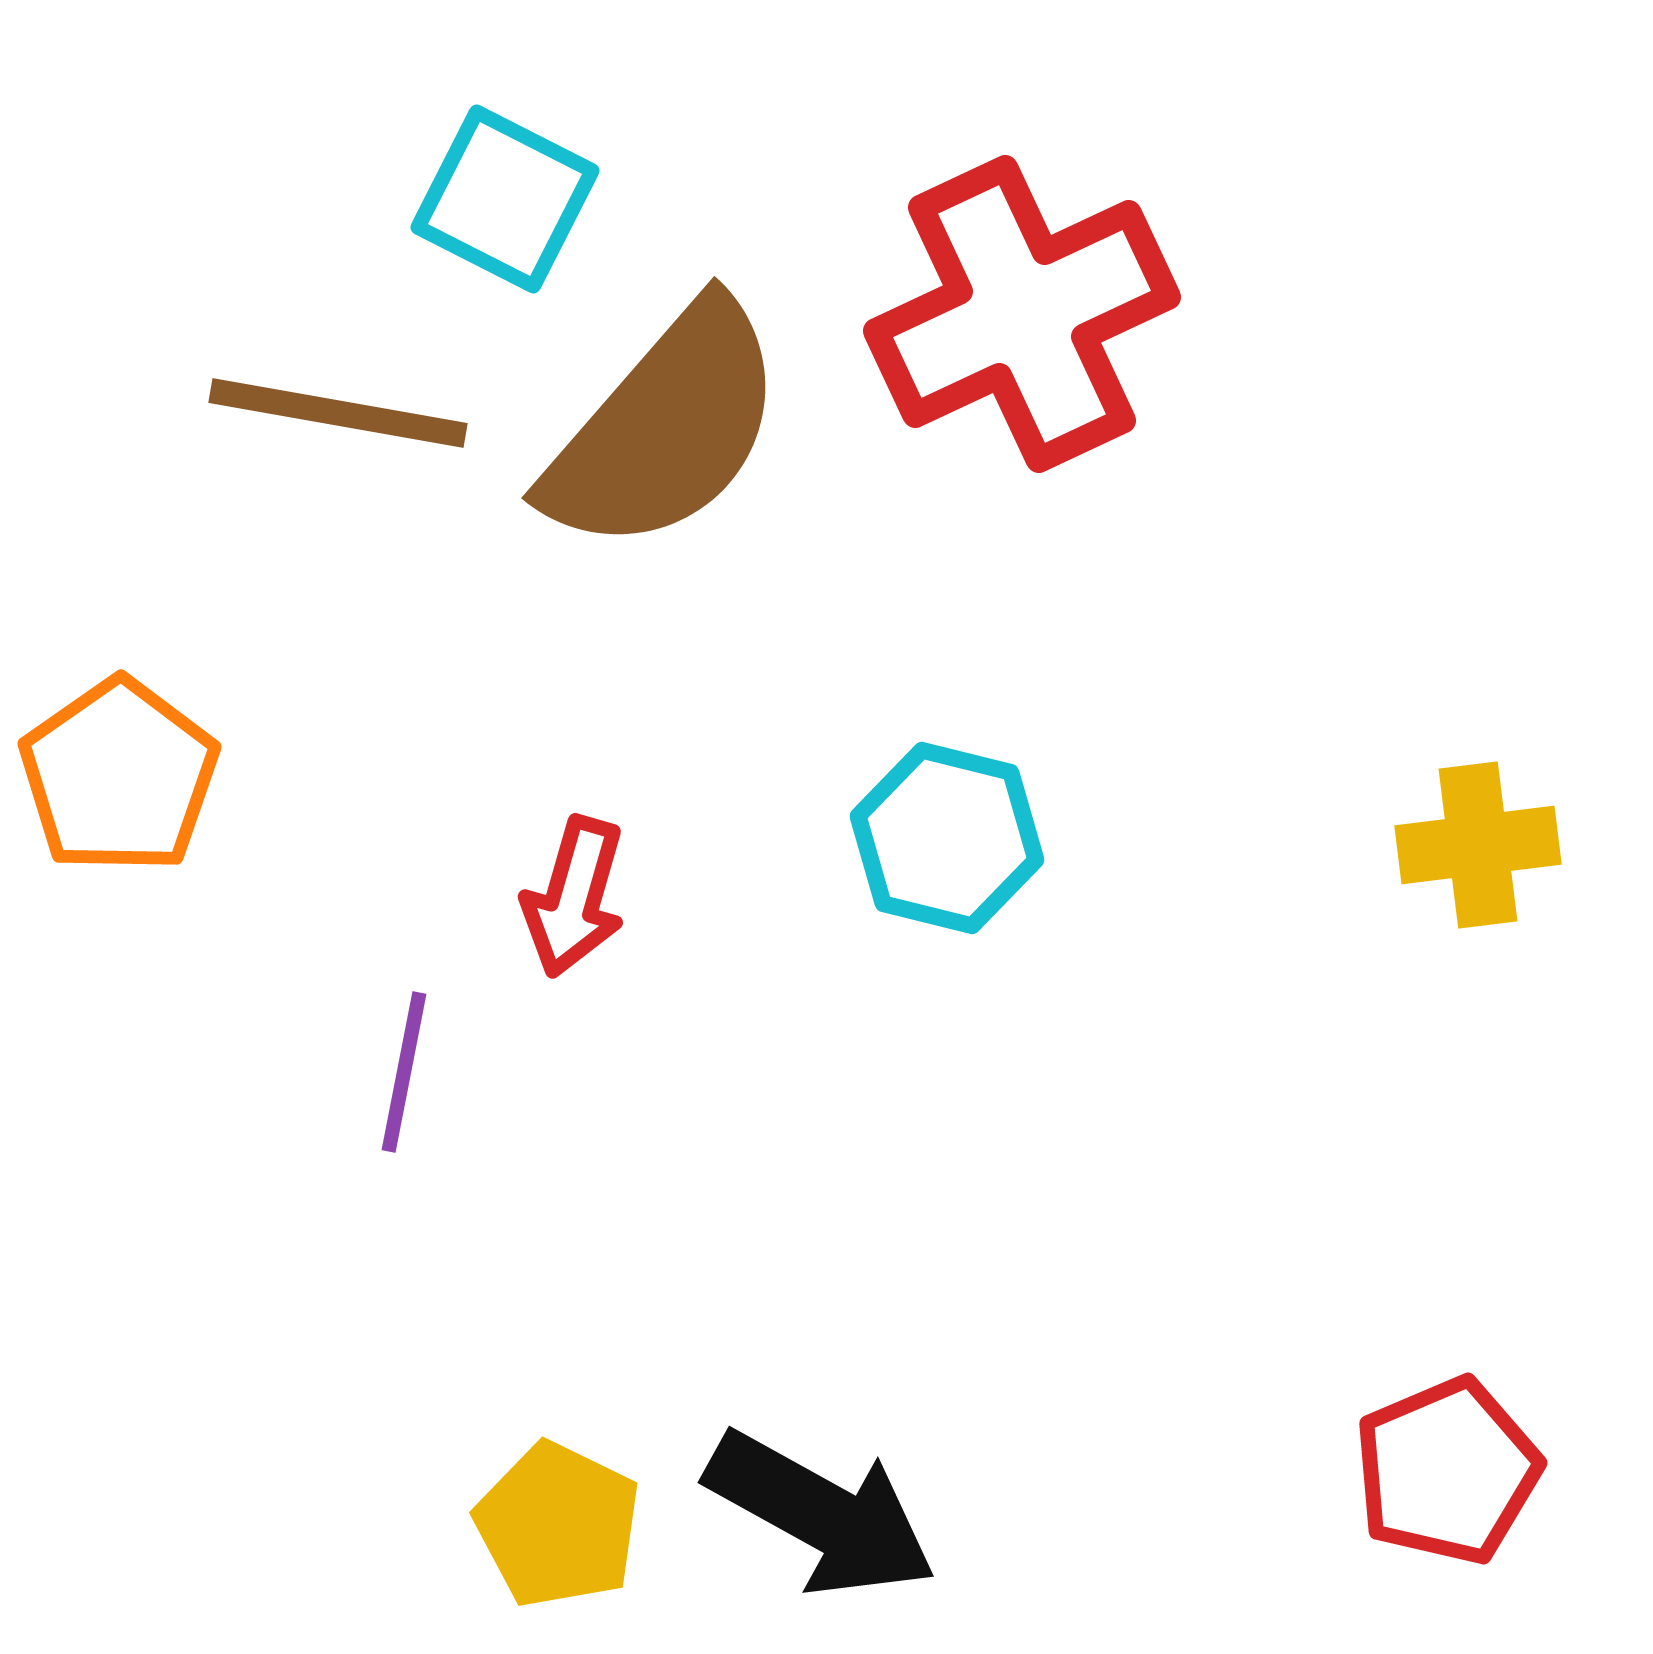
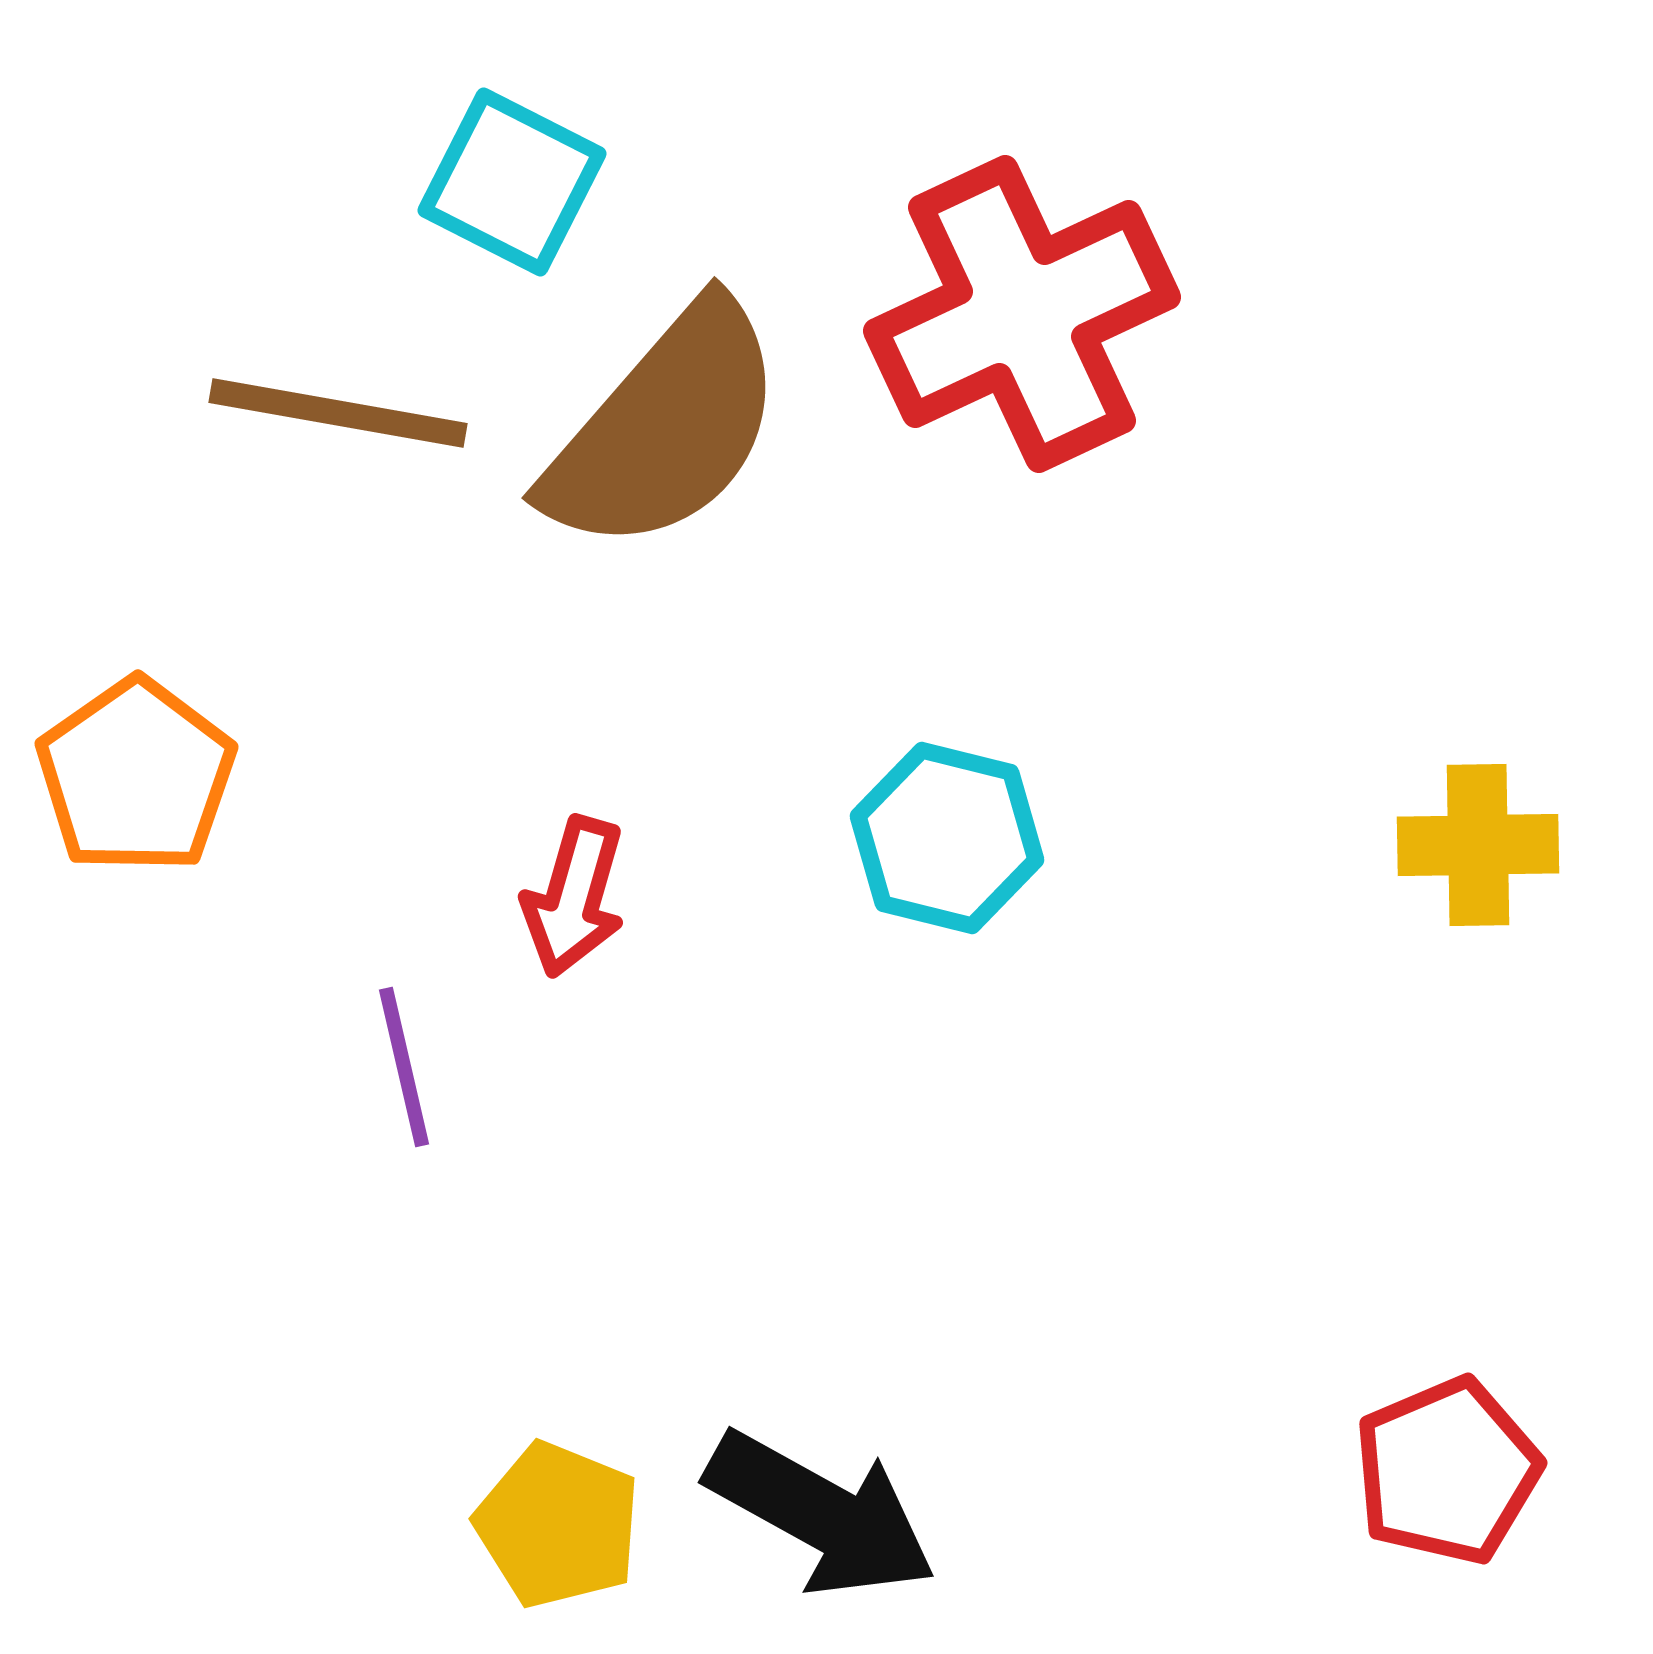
cyan square: moved 7 px right, 17 px up
orange pentagon: moved 17 px right
yellow cross: rotated 6 degrees clockwise
purple line: moved 5 px up; rotated 24 degrees counterclockwise
yellow pentagon: rotated 4 degrees counterclockwise
